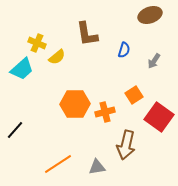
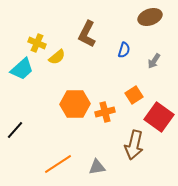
brown ellipse: moved 2 px down
brown L-shape: rotated 36 degrees clockwise
brown arrow: moved 8 px right
